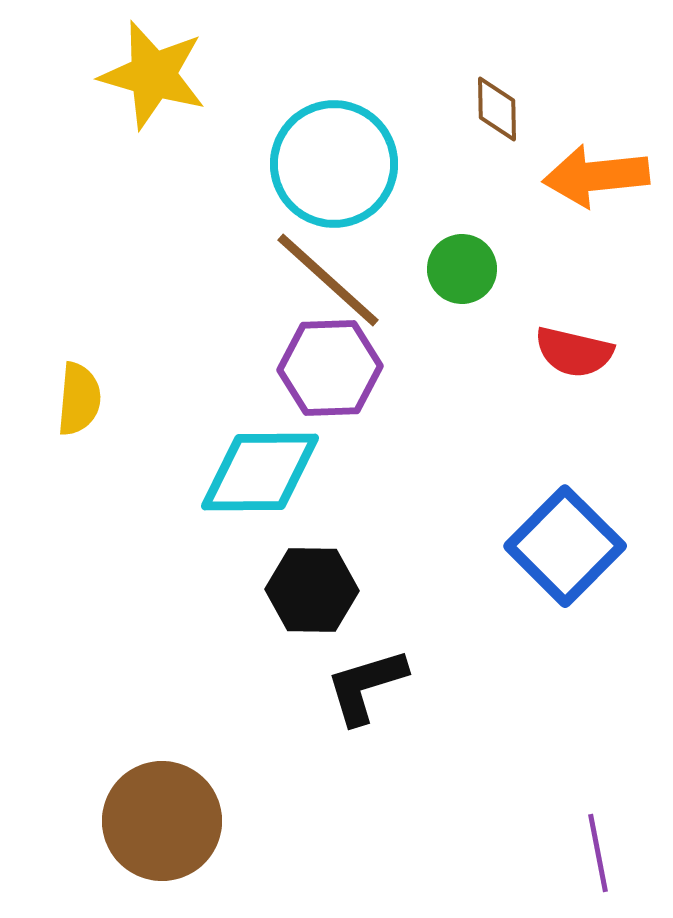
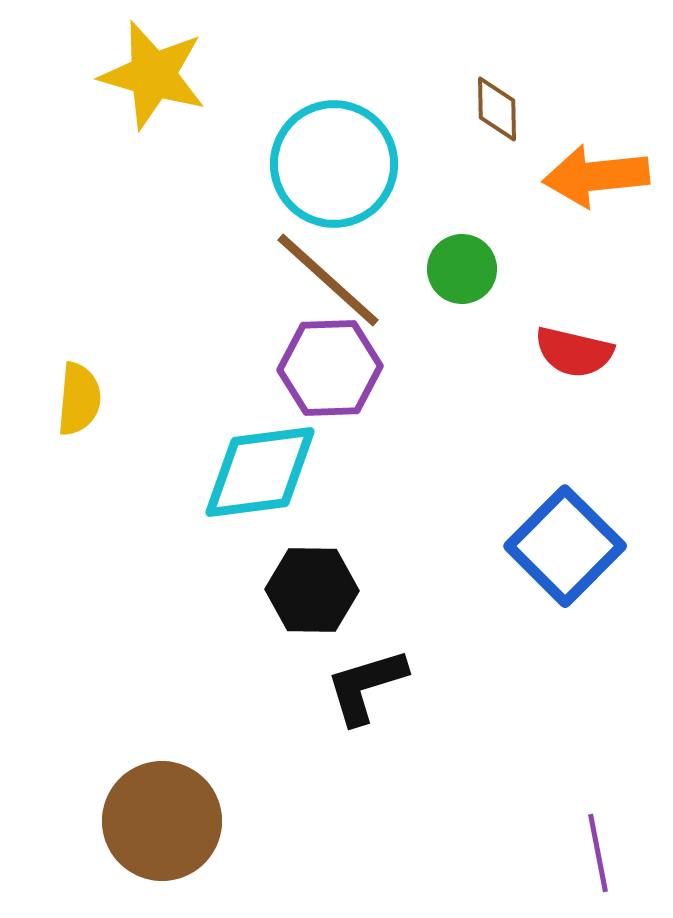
cyan diamond: rotated 7 degrees counterclockwise
